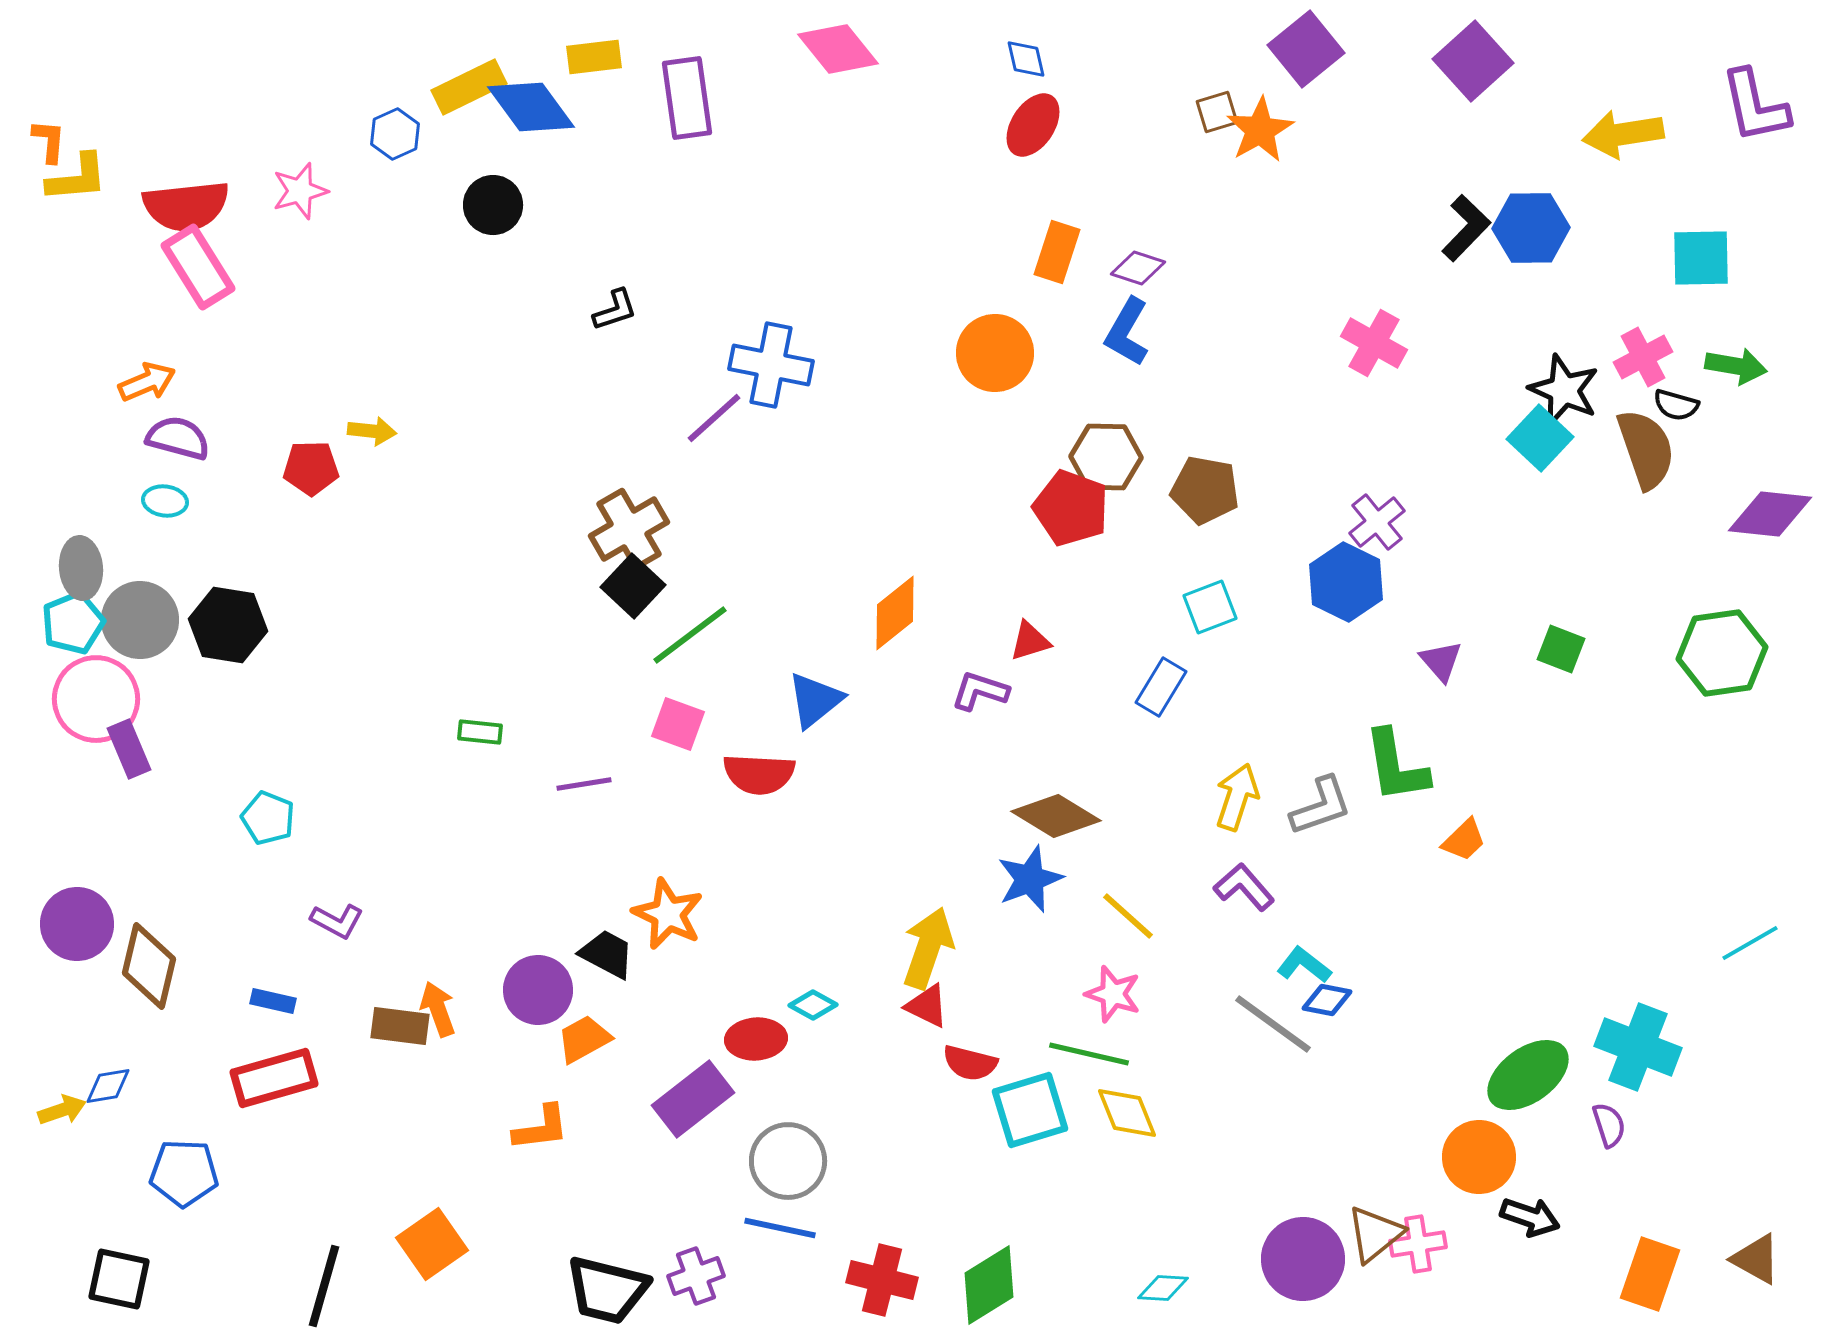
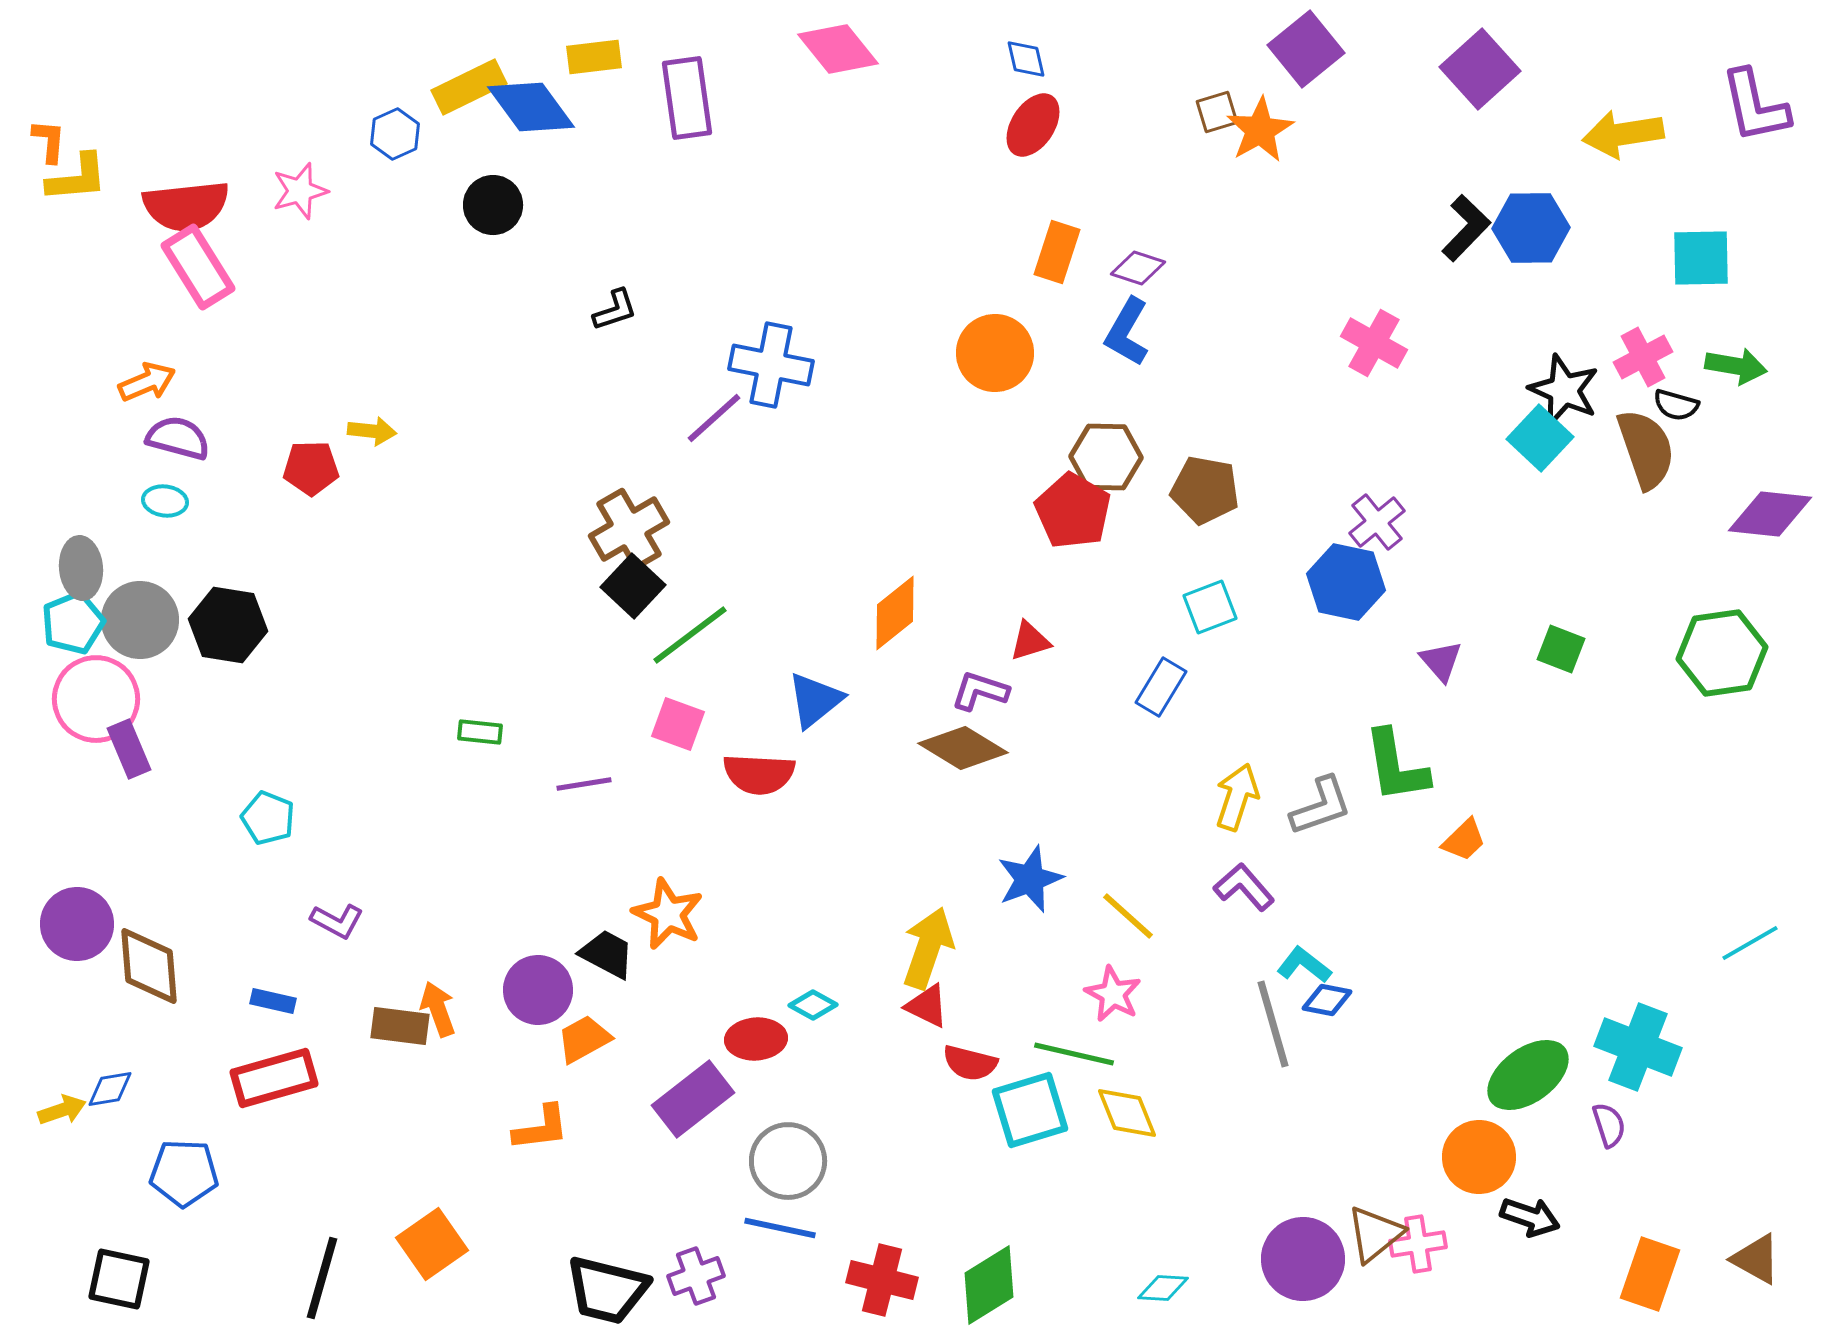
purple square at (1473, 61): moved 7 px right, 8 px down
red pentagon at (1071, 508): moved 2 px right, 3 px down; rotated 10 degrees clockwise
blue hexagon at (1346, 582): rotated 14 degrees counterclockwise
brown diamond at (1056, 816): moved 93 px left, 68 px up
brown diamond at (149, 966): rotated 18 degrees counterclockwise
pink star at (1113, 994): rotated 10 degrees clockwise
gray line at (1273, 1024): rotated 38 degrees clockwise
green line at (1089, 1054): moved 15 px left
blue diamond at (108, 1086): moved 2 px right, 3 px down
black line at (324, 1286): moved 2 px left, 8 px up
